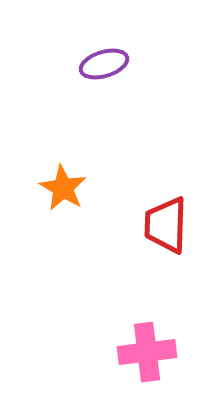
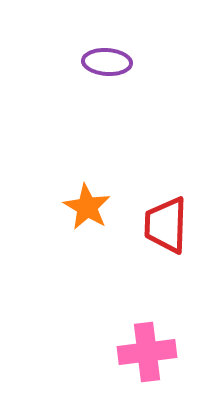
purple ellipse: moved 3 px right, 2 px up; rotated 21 degrees clockwise
orange star: moved 24 px right, 19 px down
